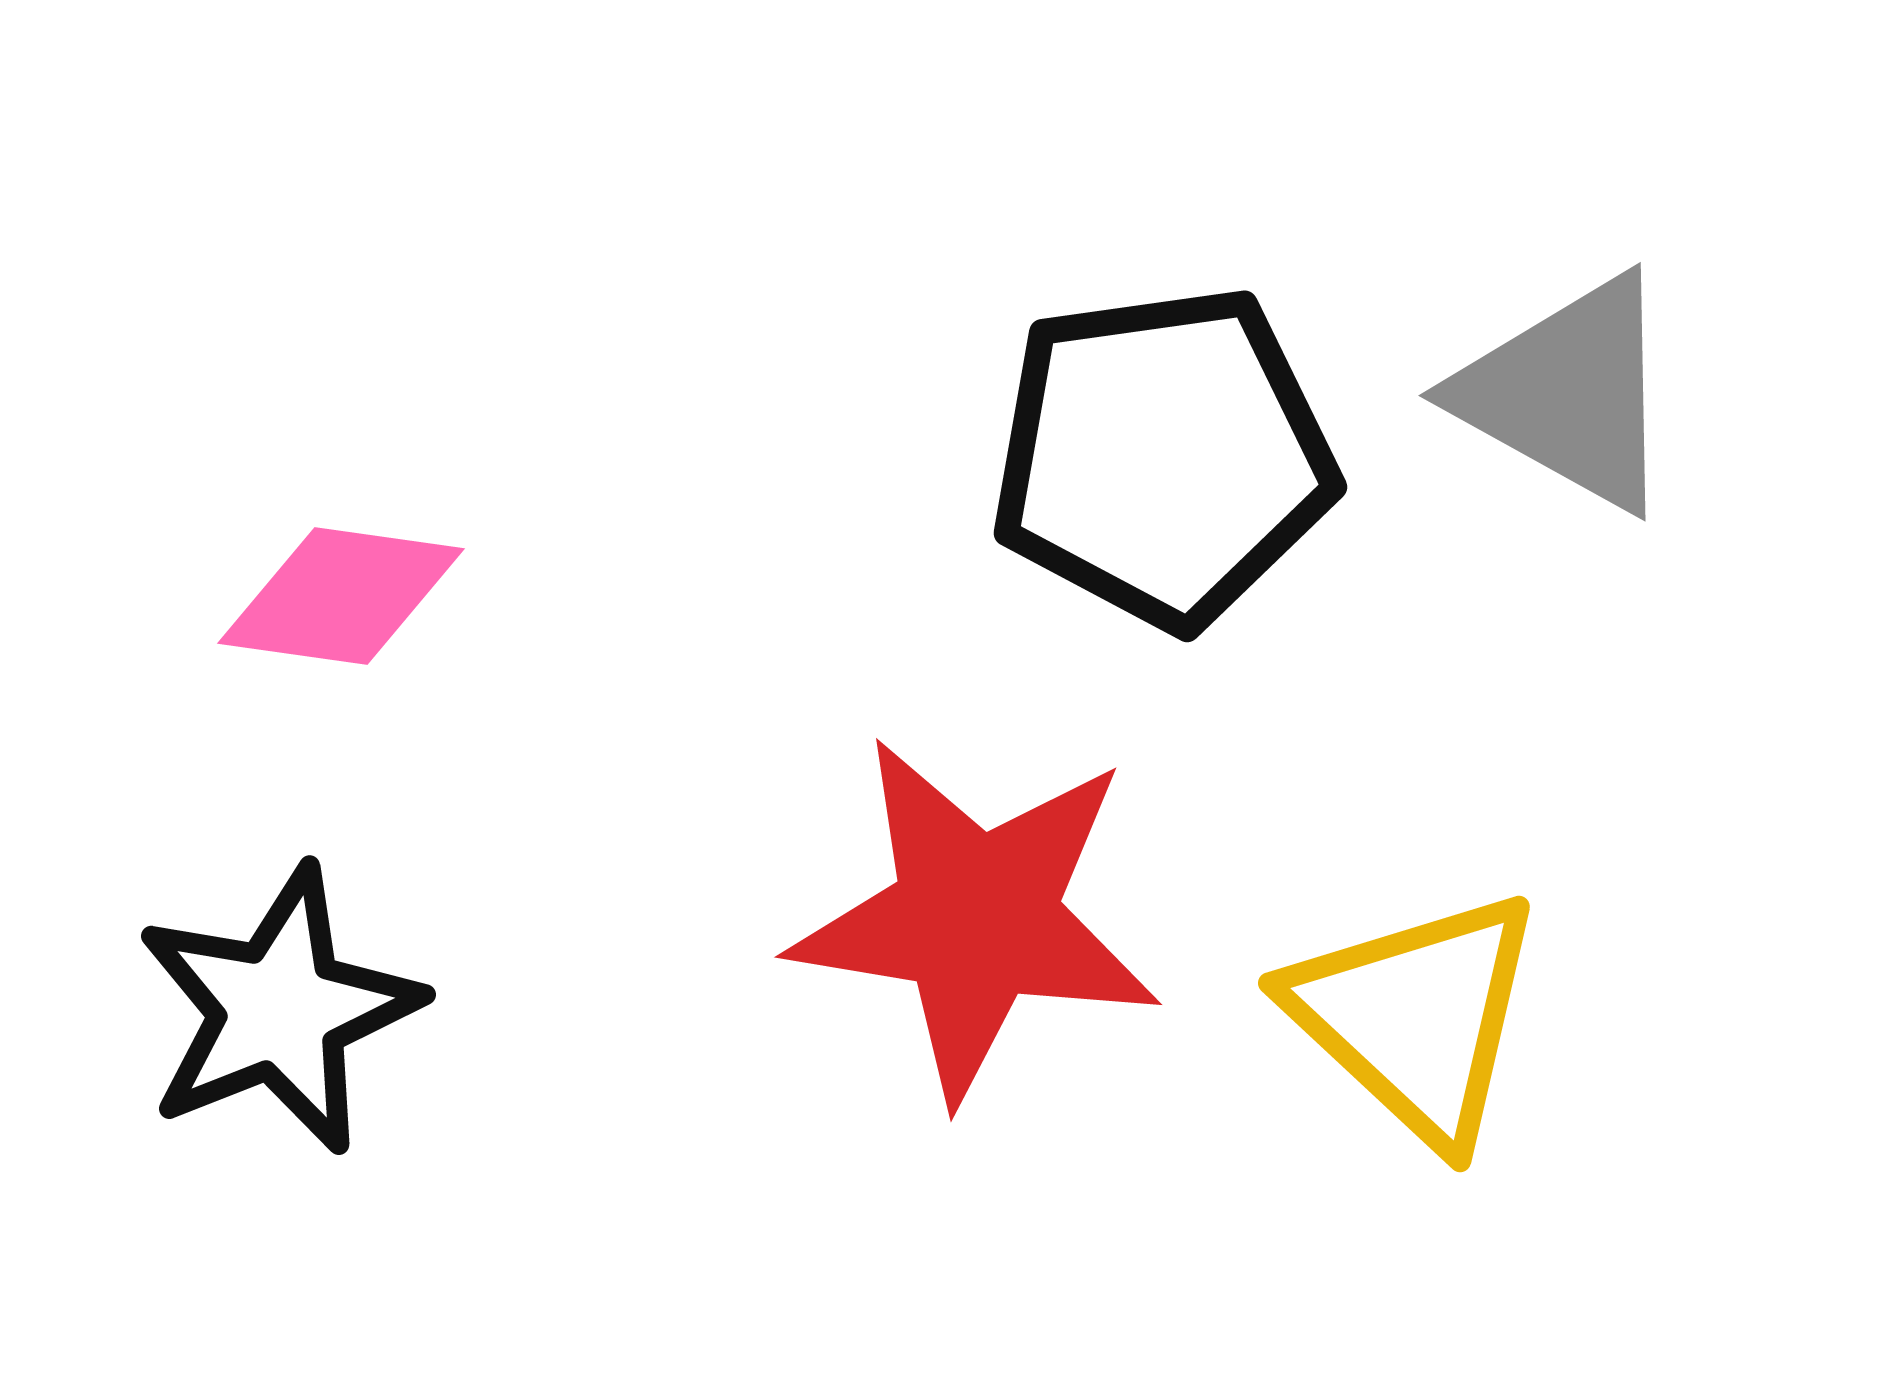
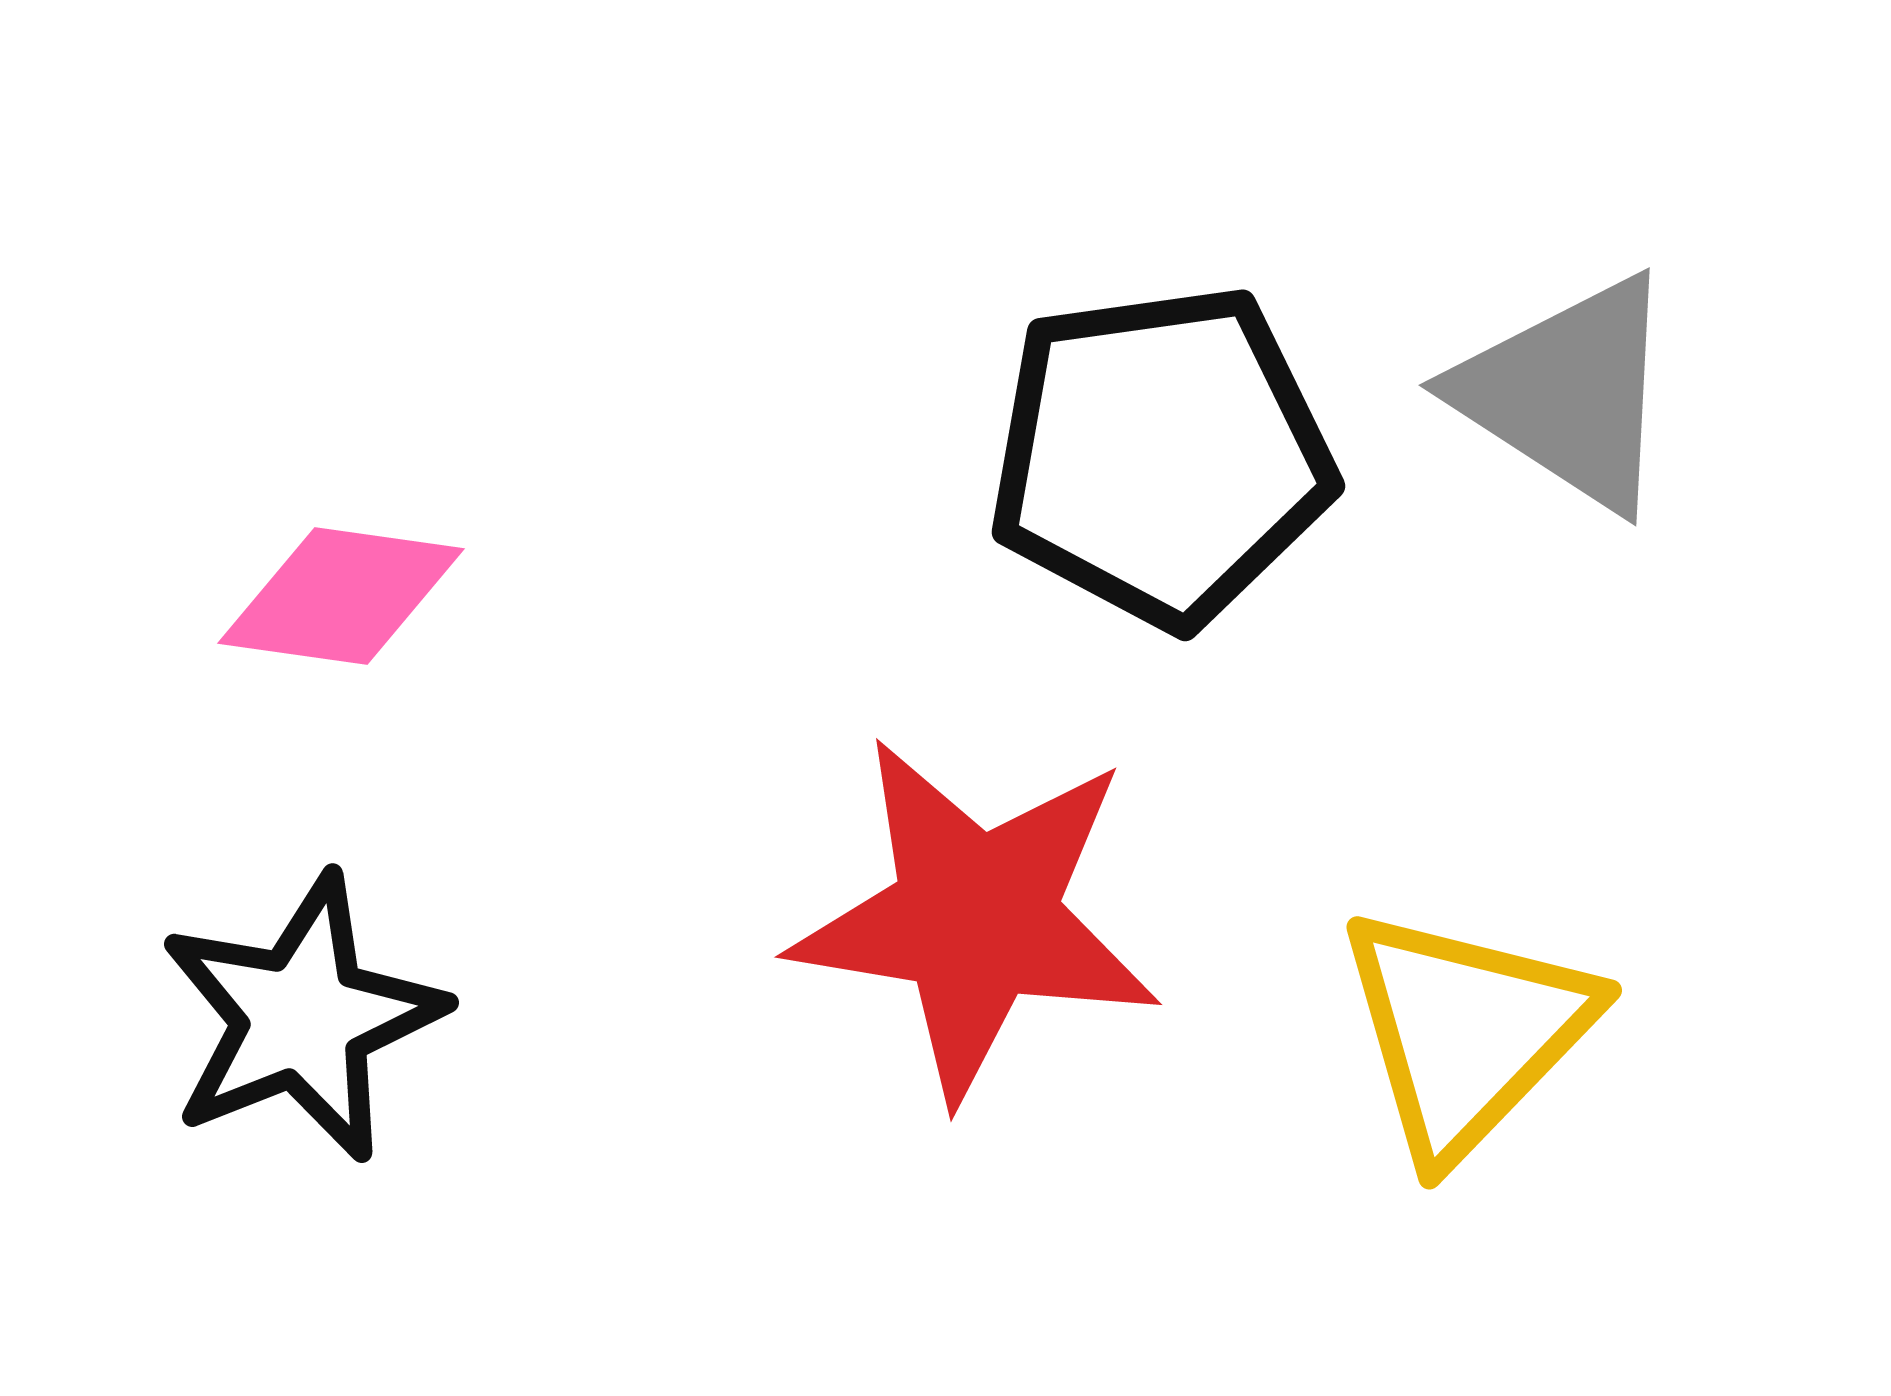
gray triangle: rotated 4 degrees clockwise
black pentagon: moved 2 px left, 1 px up
black star: moved 23 px right, 8 px down
yellow triangle: moved 50 px right, 15 px down; rotated 31 degrees clockwise
